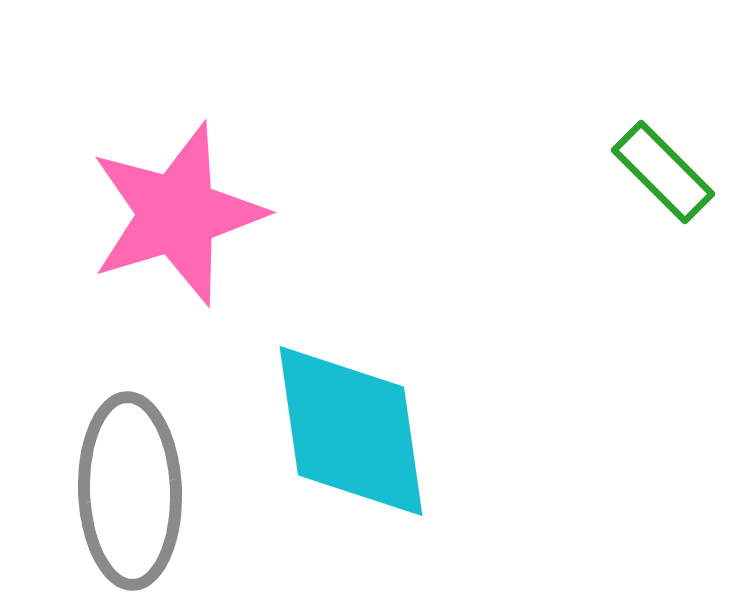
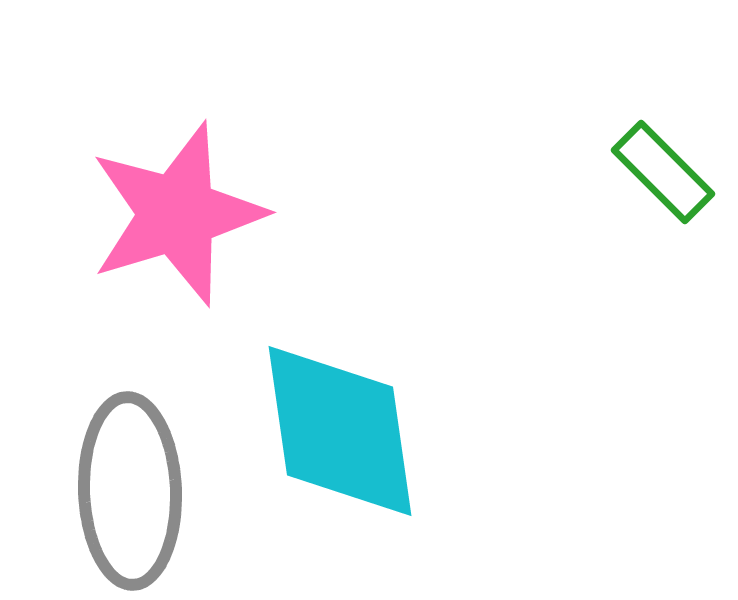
cyan diamond: moved 11 px left
